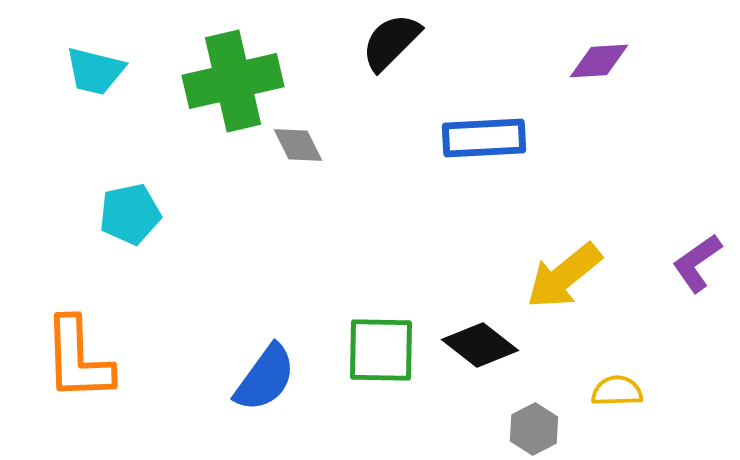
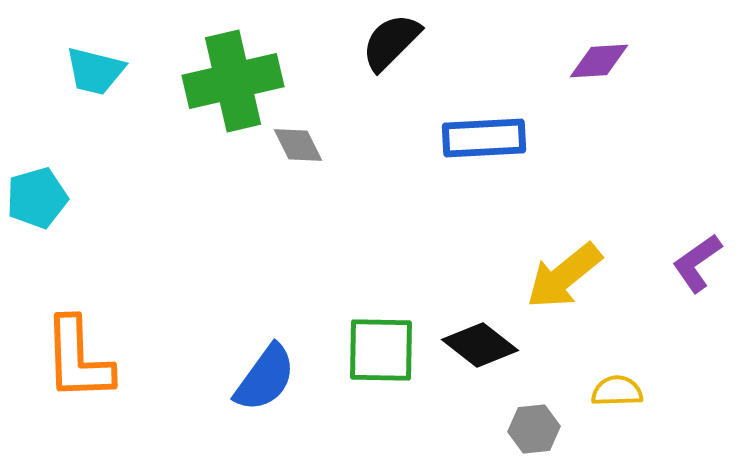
cyan pentagon: moved 93 px left, 16 px up; rotated 4 degrees counterclockwise
gray hexagon: rotated 21 degrees clockwise
